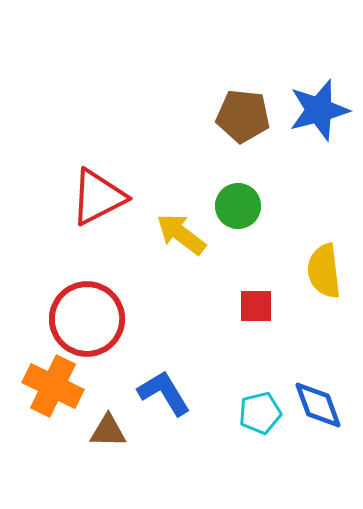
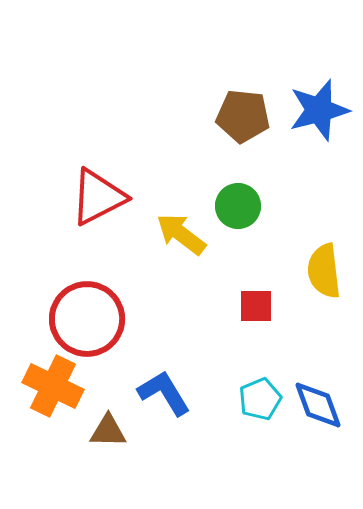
cyan pentagon: moved 14 px up; rotated 9 degrees counterclockwise
